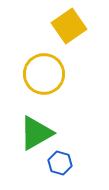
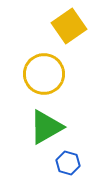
green triangle: moved 10 px right, 6 px up
blue hexagon: moved 8 px right
